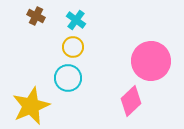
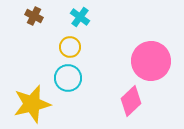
brown cross: moved 2 px left
cyan cross: moved 4 px right, 3 px up
yellow circle: moved 3 px left
yellow star: moved 1 px right, 2 px up; rotated 9 degrees clockwise
